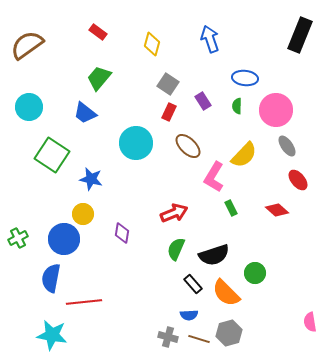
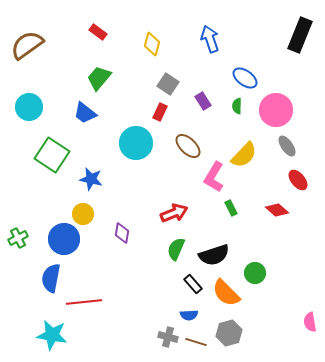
blue ellipse at (245, 78): rotated 30 degrees clockwise
red rectangle at (169, 112): moved 9 px left
brown line at (199, 339): moved 3 px left, 3 px down
